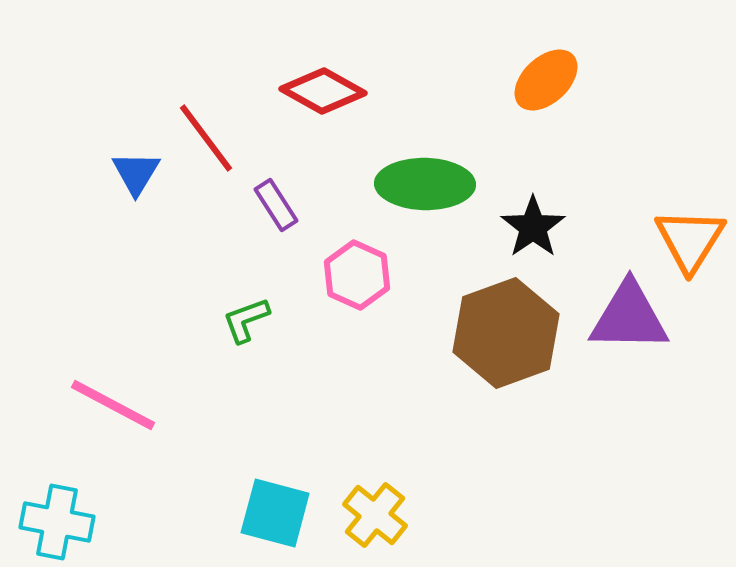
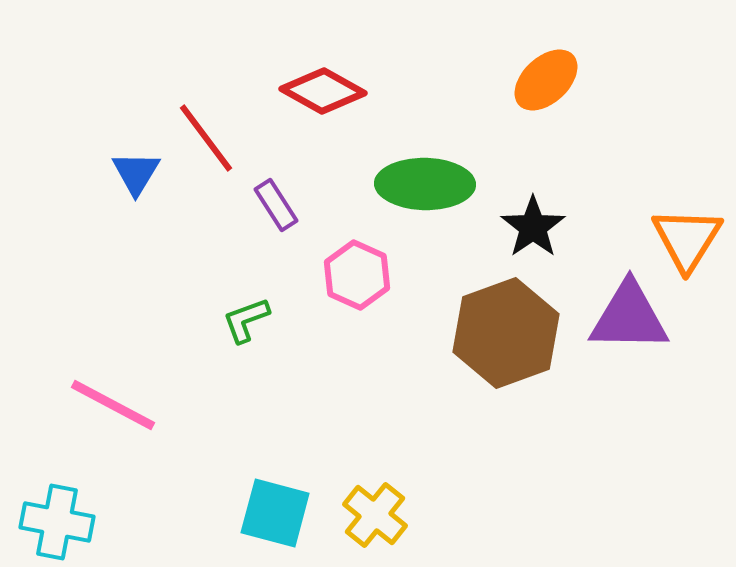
orange triangle: moved 3 px left, 1 px up
